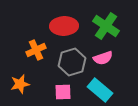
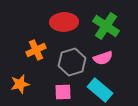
red ellipse: moved 4 px up
